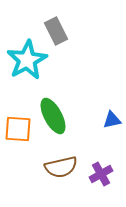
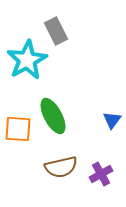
blue triangle: rotated 42 degrees counterclockwise
